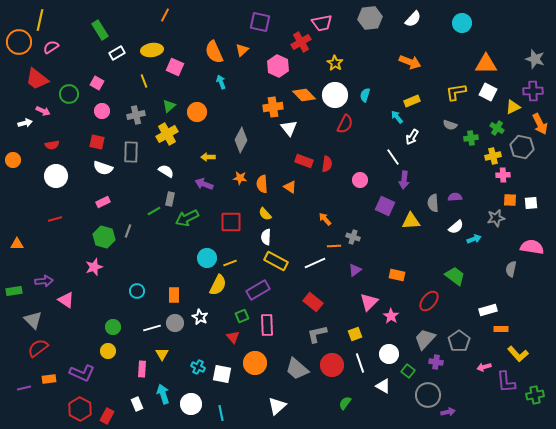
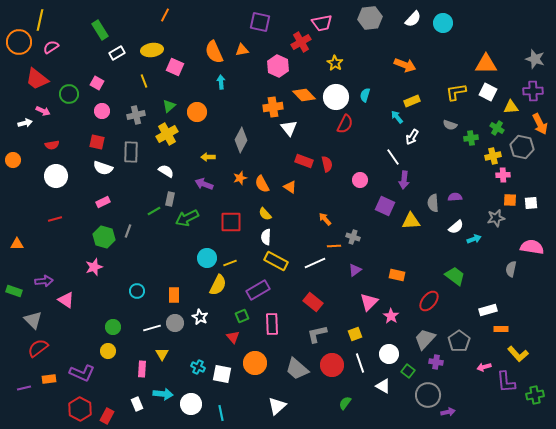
cyan circle at (462, 23): moved 19 px left
orange triangle at (242, 50): rotated 32 degrees clockwise
orange arrow at (410, 62): moved 5 px left, 3 px down
cyan arrow at (221, 82): rotated 16 degrees clockwise
white circle at (335, 95): moved 1 px right, 2 px down
yellow triangle at (513, 107): moved 2 px left; rotated 21 degrees clockwise
red semicircle at (327, 164): rotated 21 degrees counterclockwise
orange star at (240, 178): rotated 24 degrees counterclockwise
orange semicircle at (262, 184): rotated 24 degrees counterclockwise
green rectangle at (14, 291): rotated 28 degrees clockwise
pink rectangle at (267, 325): moved 5 px right, 1 px up
cyan arrow at (163, 394): rotated 114 degrees clockwise
